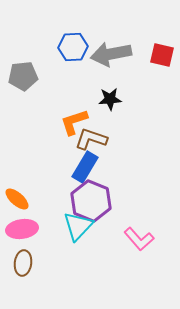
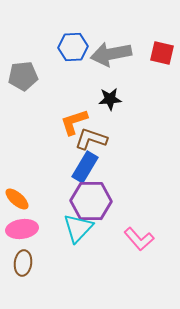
red square: moved 2 px up
purple hexagon: rotated 21 degrees counterclockwise
cyan triangle: moved 2 px down
